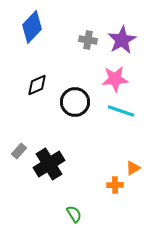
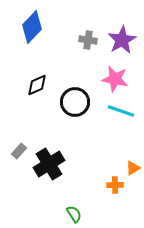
pink star: rotated 16 degrees clockwise
